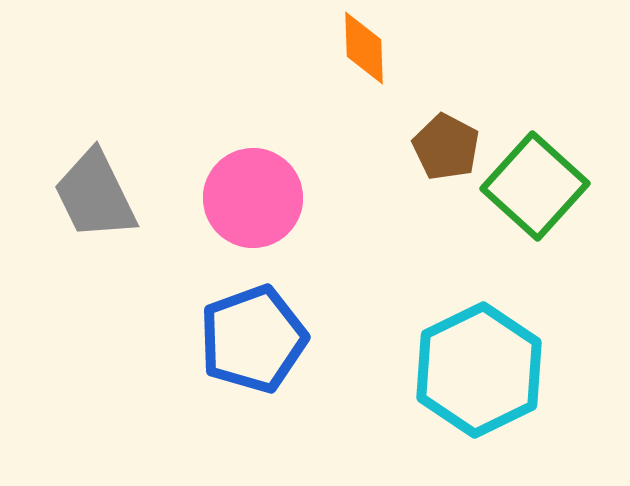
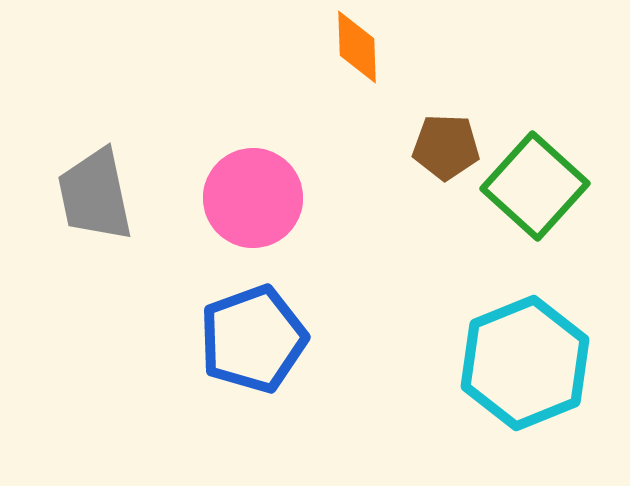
orange diamond: moved 7 px left, 1 px up
brown pentagon: rotated 26 degrees counterclockwise
gray trapezoid: rotated 14 degrees clockwise
cyan hexagon: moved 46 px right, 7 px up; rotated 4 degrees clockwise
